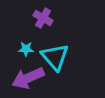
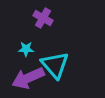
cyan triangle: moved 8 px down
